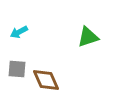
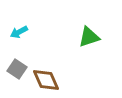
green triangle: moved 1 px right
gray square: rotated 30 degrees clockwise
